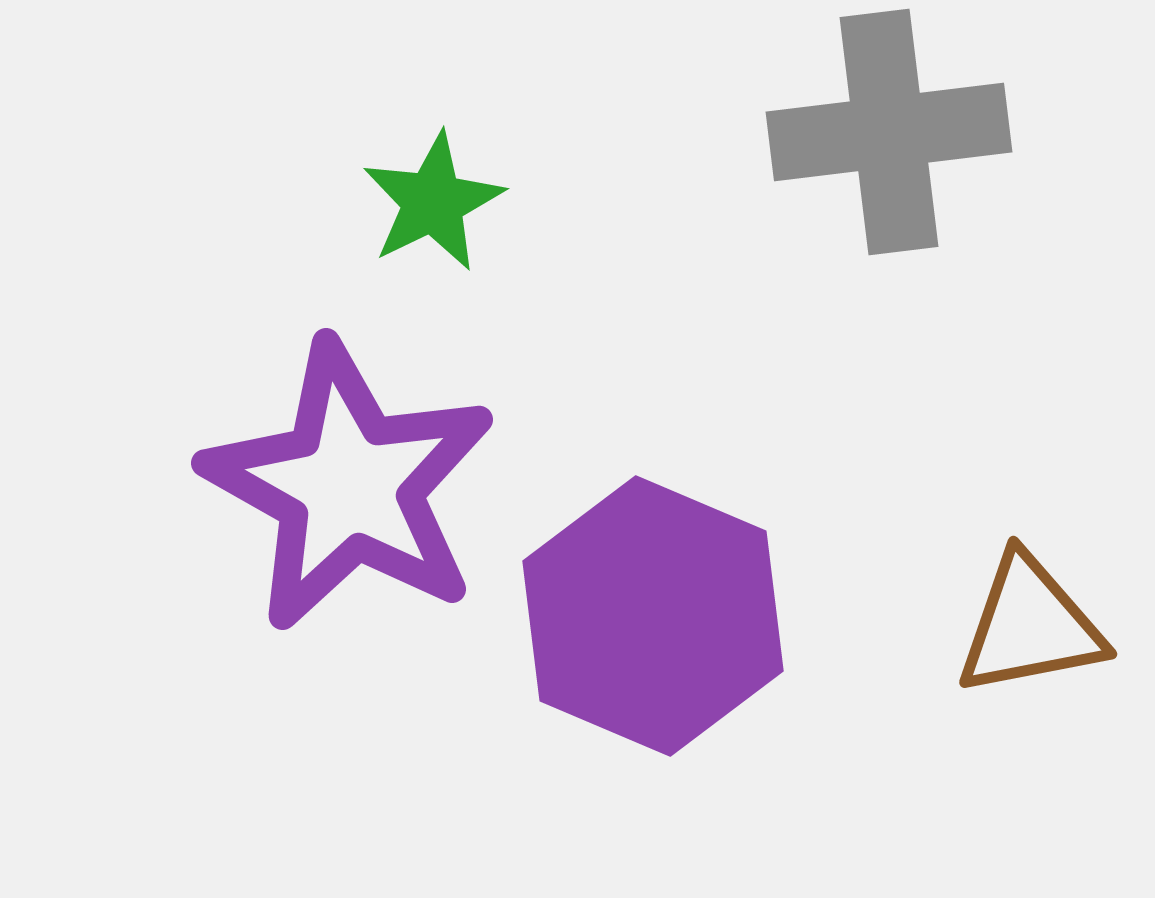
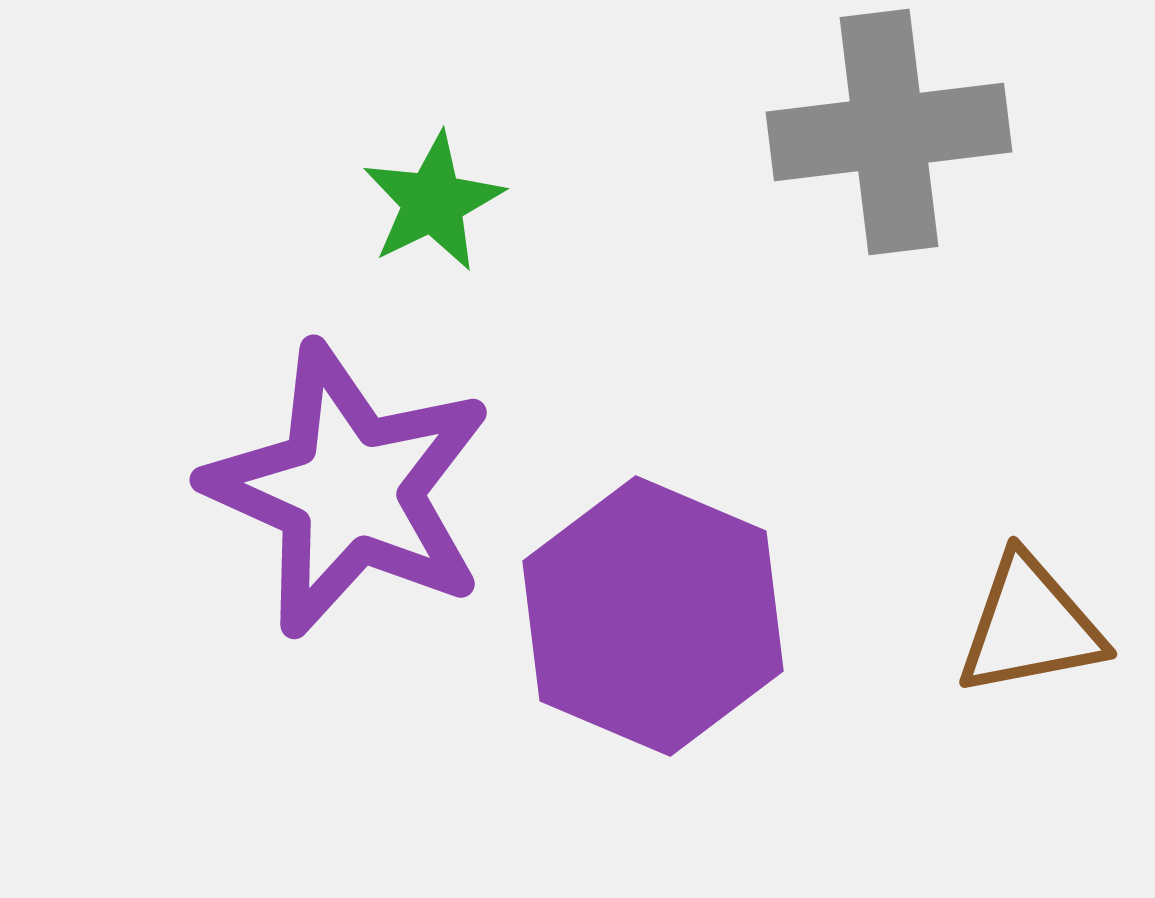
purple star: moved 4 px down; rotated 5 degrees counterclockwise
